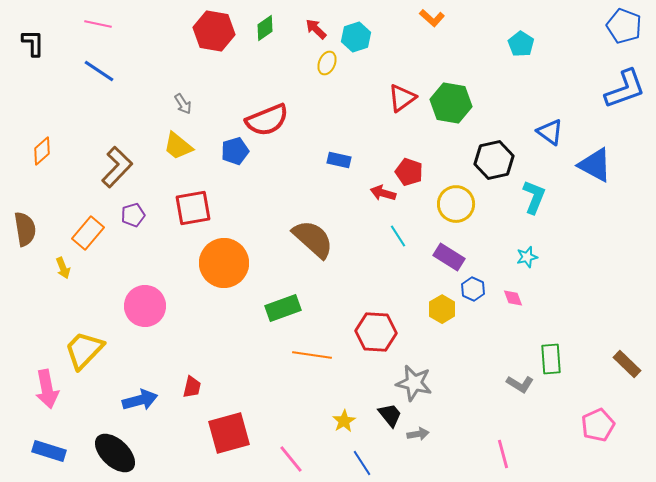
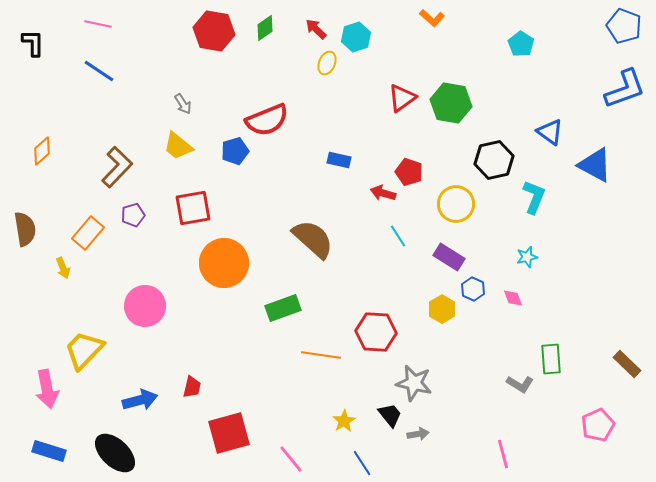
orange line at (312, 355): moved 9 px right
